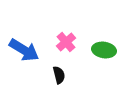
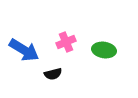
pink cross: rotated 18 degrees clockwise
black semicircle: moved 6 px left, 1 px up; rotated 90 degrees clockwise
